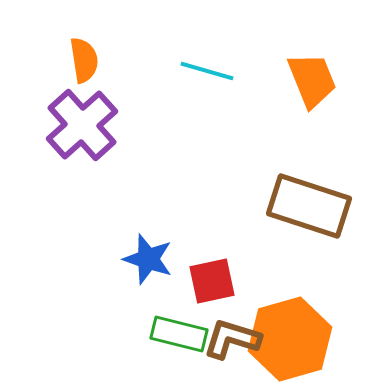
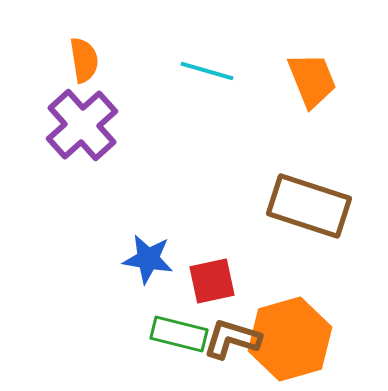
blue star: rotated 9 degrees counterclockwise
